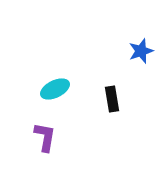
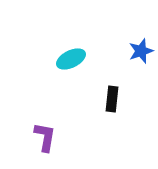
cyan ellipse: moved 16 px right, 30 px up
black rectangle: rotated 15 degrees clockwise
